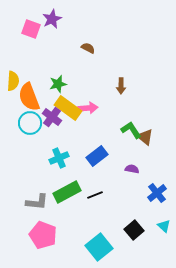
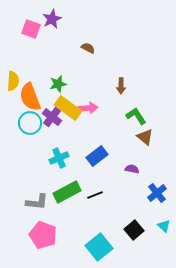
orange semicircle: moved 1 px right
green L-shape: moved 5 px right, 14 px up
